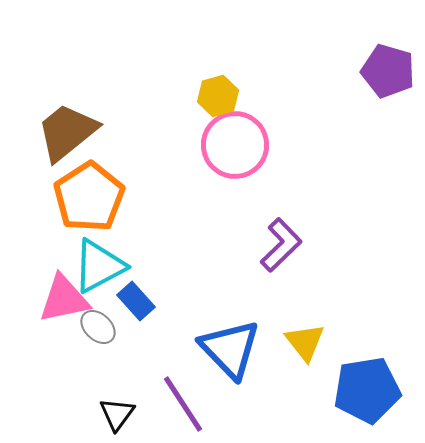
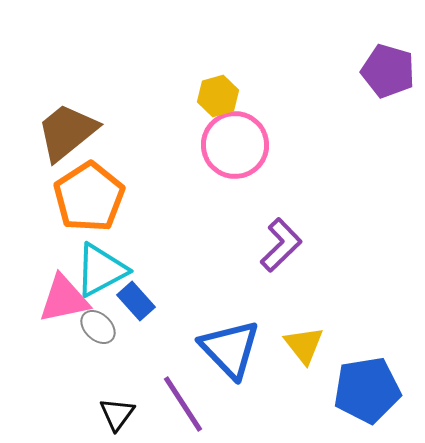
cyan triangle: moved 2 px right, 4 px down
yellow triangle: moved 1 px left, 3 px down
